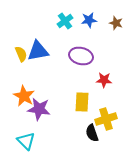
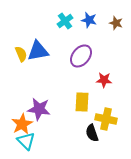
blue star: rotated 21 degrees clockwise
purple ellipse: rotated 65 degrees counterclockwise
orange star: moved 2 px left, 28 px down; rotated 15 degrees clockwise
yellow cross: rotated 30 degrees clockwise
